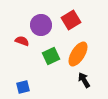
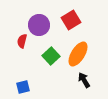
purple circle: moved 2 px left
red semicircle: rotated 96 degrees counterclockwise
green square: rotated 18 degrees counterclockwise
